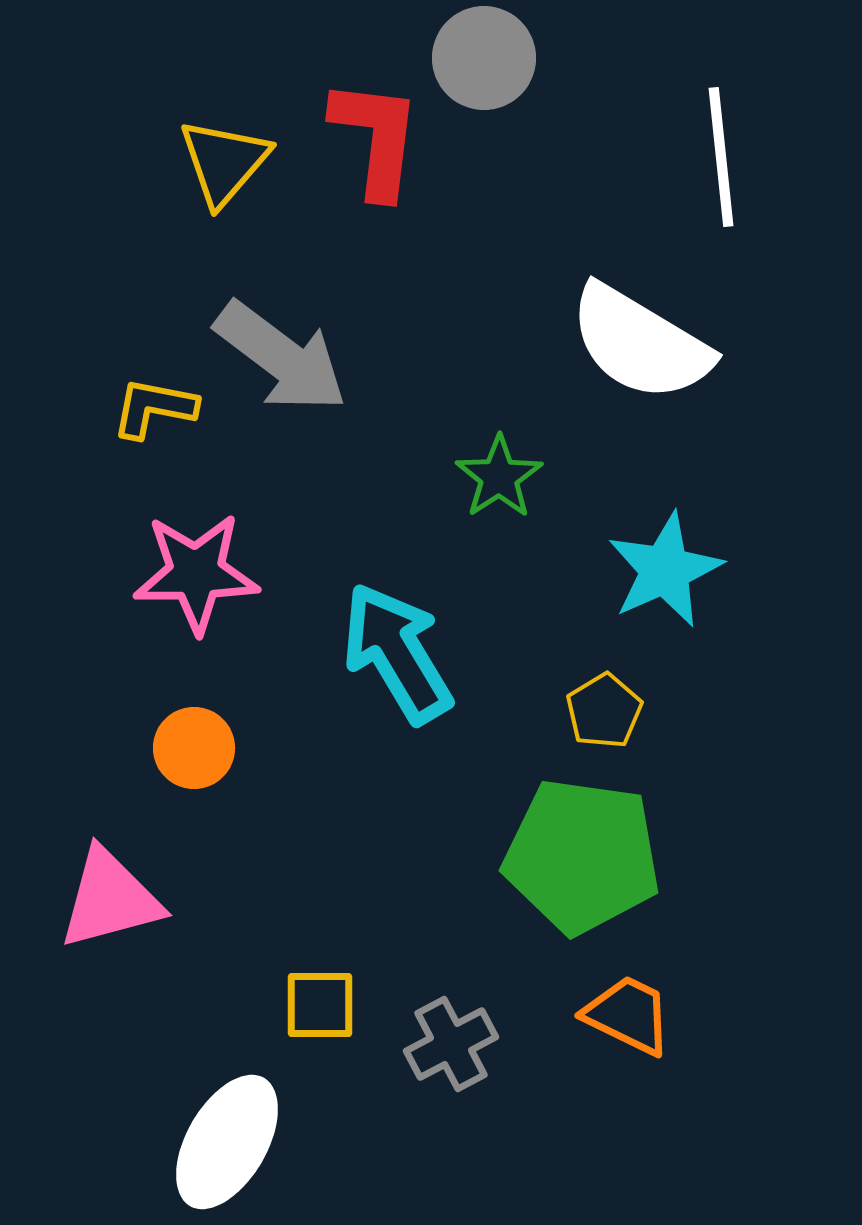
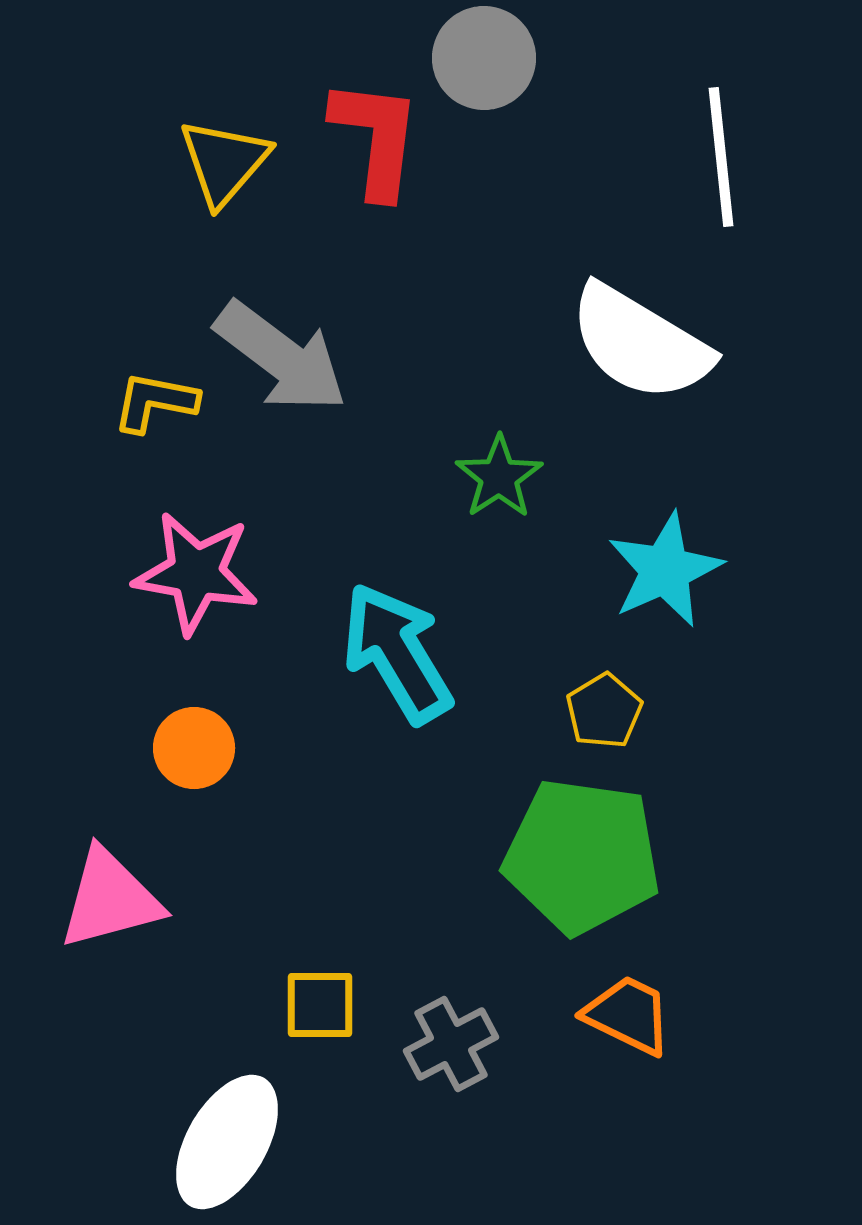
yellow L-shape: moved 1 px right, 6 px up
pink star: rotated 11 degrees clockwise
